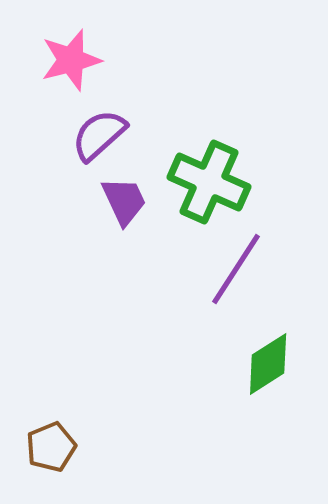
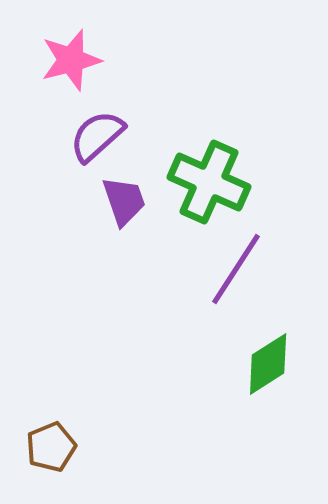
purple semicircle: moved 2 px left, 1 px down
purple trapezoid: rotated 6 degrees clockwise
